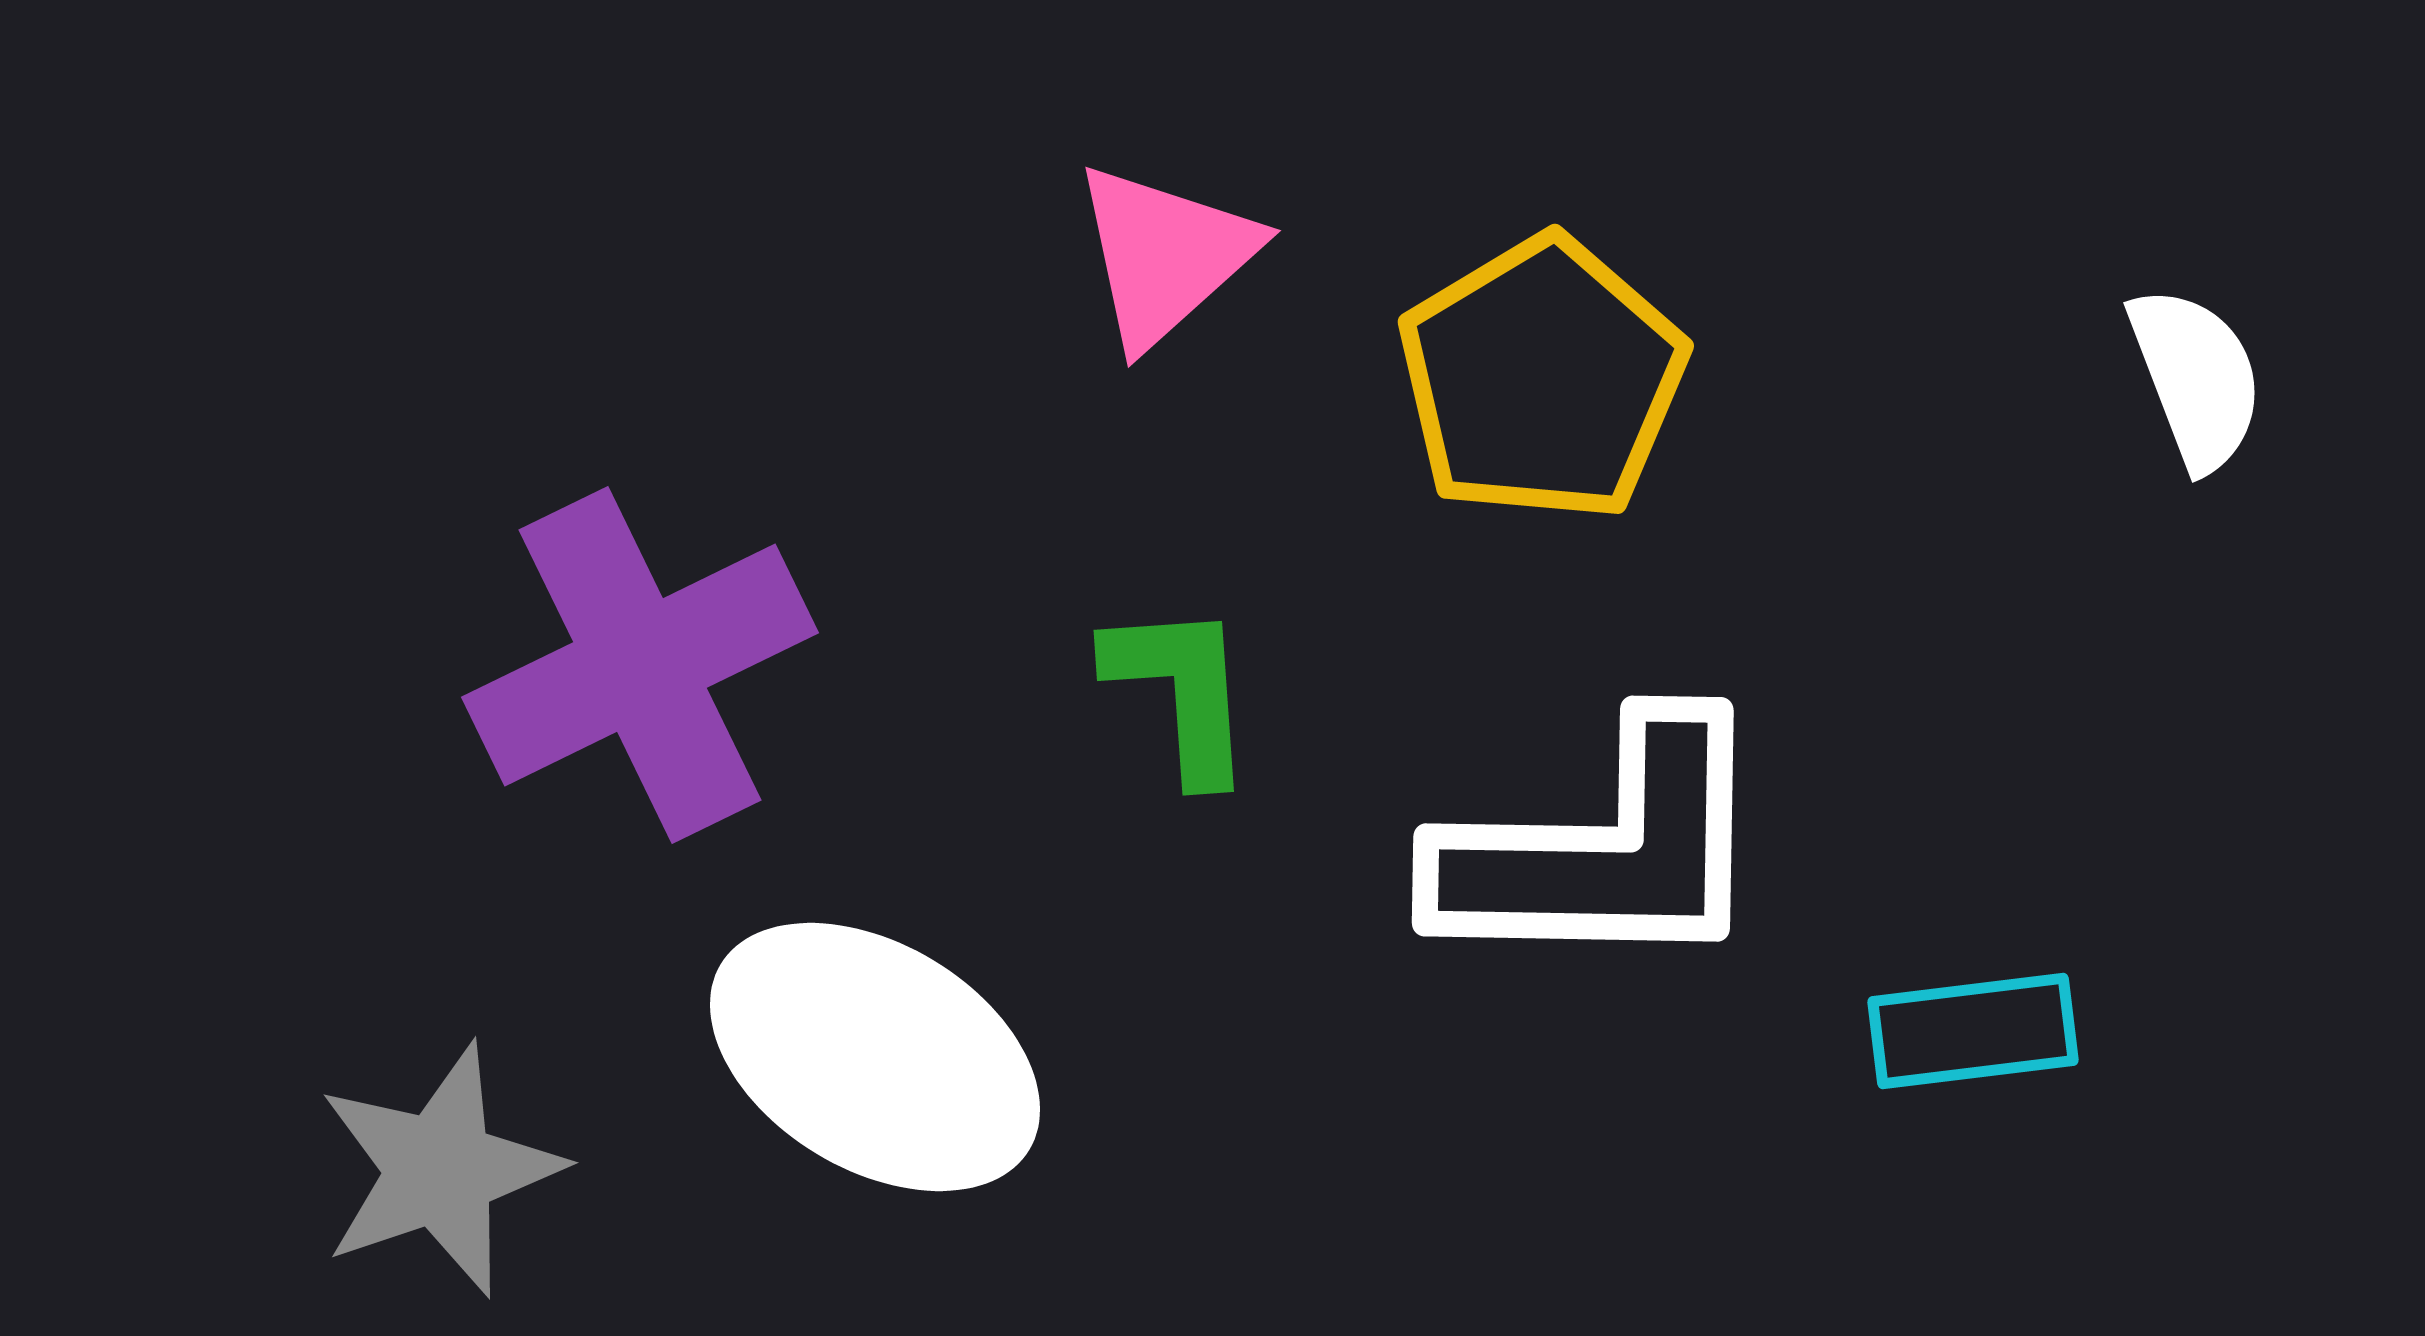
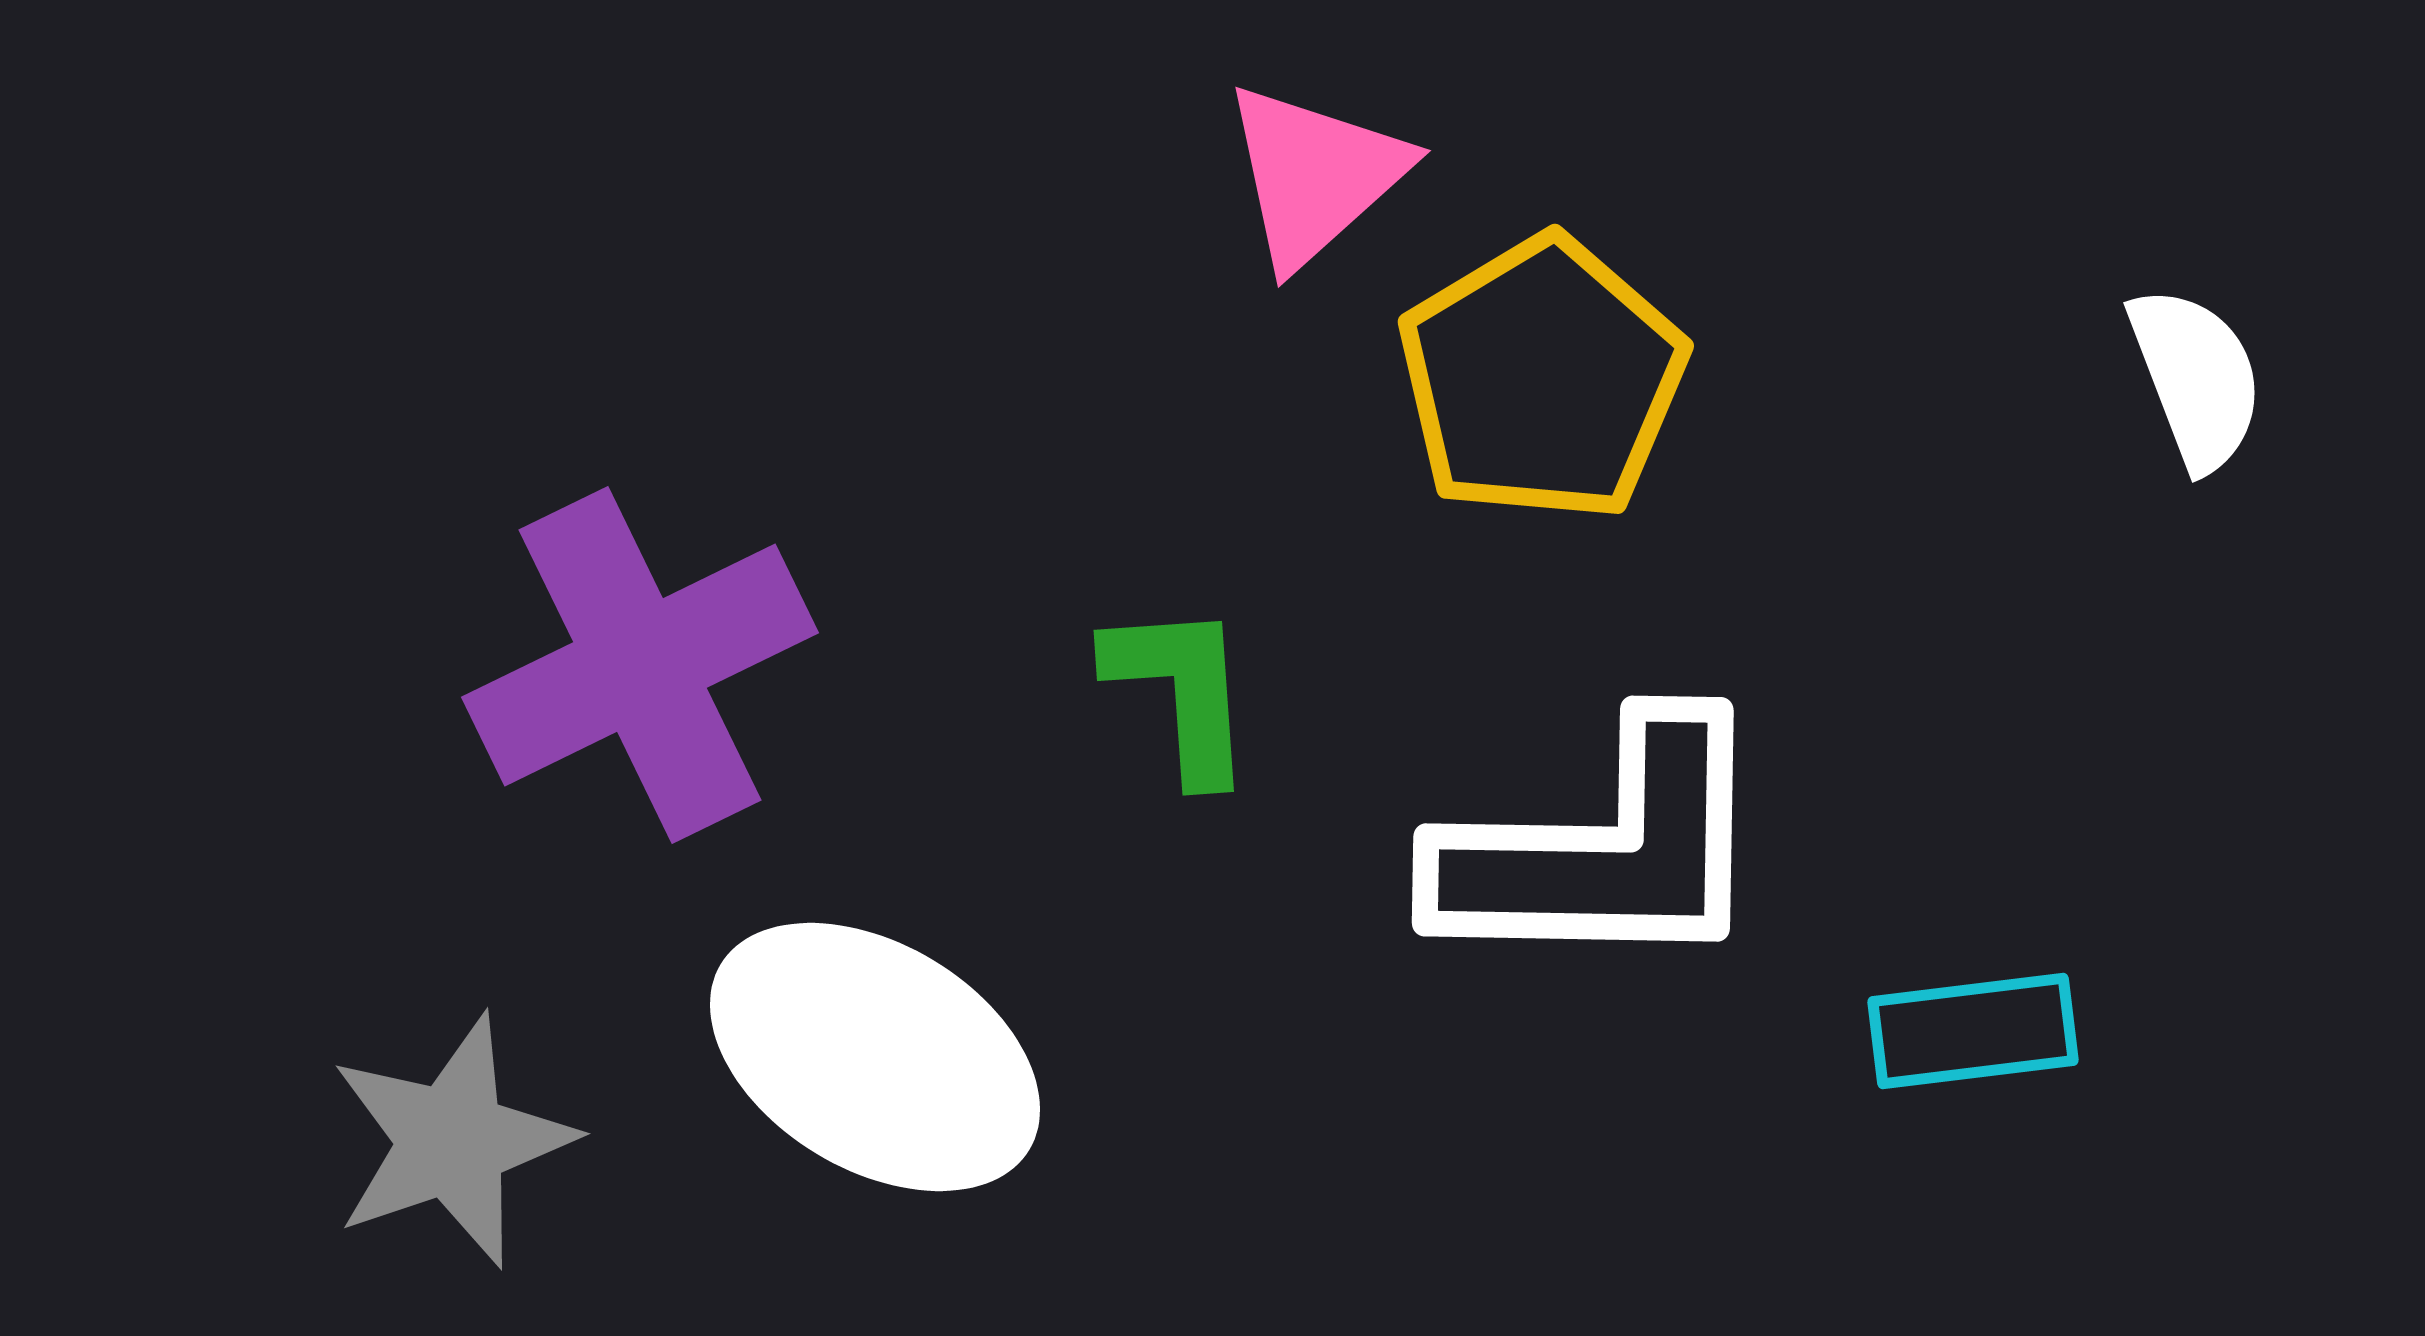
pink triangle: moved 150 px right, 80 px up
gray star: moved 12 px right, 29 px up
